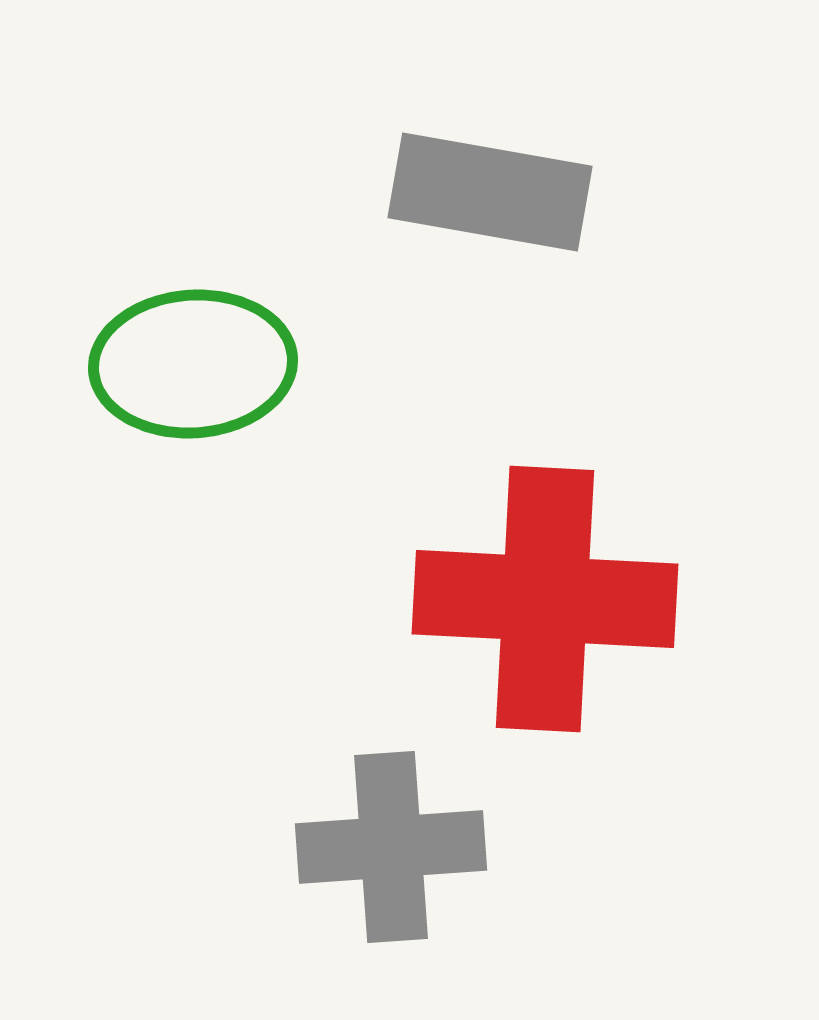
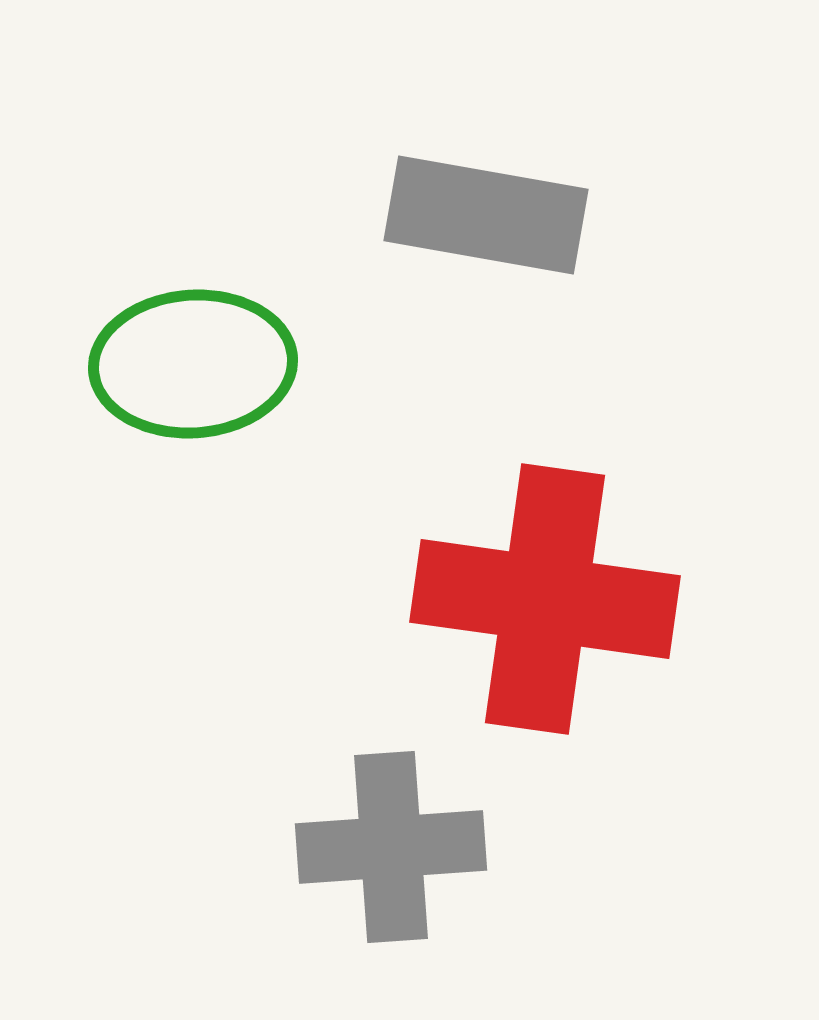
gray rectangle: moved 4 px left, 23 px down
red cross: rotated 5 degrees clockwise
